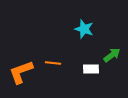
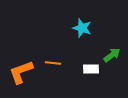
cyan star: moved 2 px left, 1 px up
